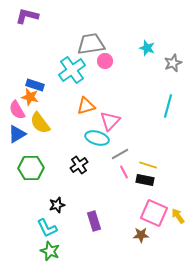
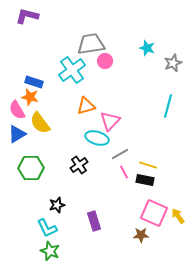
blue rectangle: moved 1 px left, 3 px up
